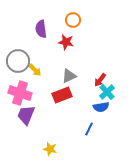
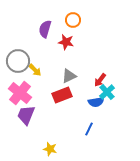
purple semicircle: moved 4 px right; rotated 24 degrees clockwise
pink cross: rotated 20 degrees clockwise
blue semicircle: moved 5 px left, 5 px up
